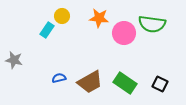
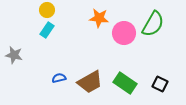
yellow circle: moved 15 px left, 6 px up
green semicircle: moved 1 px right; rotated 68 degrees counterclockwise
gray star: moved 5 px up
